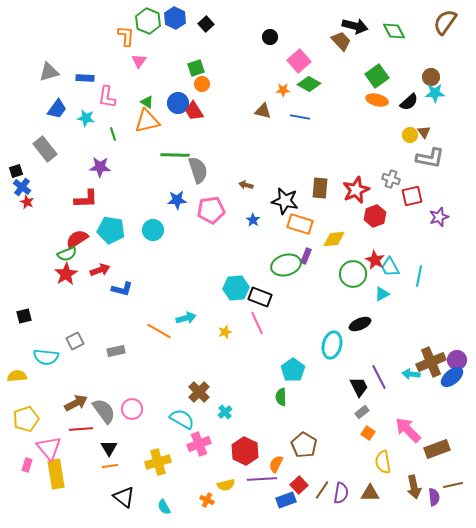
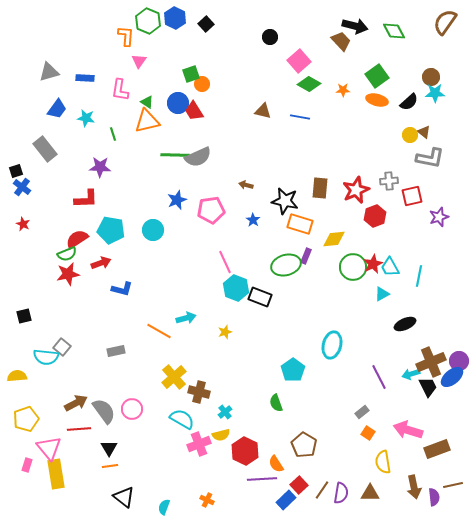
green square at (196, 68): moved 5 px left, 6 px down
orange star at (283, 90): moved 60 px right
pink L-shape at (107, 97): moved 13 px right, 7 px up
brown triangle at (424, 132): rotated 16 degrees counterclockwise
gray semicircle at (198, 170): moved 13 px up; rotated 84 degrees clockwise
gray cross at (391, 179): moved 2 px left, 2 px down; rotated 24 degrees counterclockwise
blue star at (177, 200): rotated 18 degrees counterclockwise
red star at (27, 202): moved 4 px left, 22 px down
red star at (375, 260): moved 2 px left, 4 px down; rotated 18 degrees clockwise
red arrow at (100, 270): moved 1 px right, 7 px up
red star at (66, 274): moved 2 px right; rotated 20 degrees clockwise
green circle at (353, 274): moved 7 px up
cyan hexagon at (236, 288): rotated 25 degrees clockwise
pink line at (257, 323): moved 32 px left, 61 px up
black ellipse at (360, 324): moved 45 px right
gray square at (75, 341): moved 13 px left, 6 px down; rotated 24 degrees counterclockwise
purple circle at (457, 360): moved 2 px right, 1 px down
cyan arrow at (411, 374): rotated 24 degrees counterclockwise
black trapezoid at (359, 387): moved 69 px right
brown cross at (199, 392): rotated 30 degrees counterclockwise
green semicircle at (281, 397): moved 5 px left, 6 px down; rotated 18 degrees counterclockwise
red line at (81, 429): moved 2 px left
pink arrow at (408, 430): rotated 28 degrees counterclockwise
yellow cross at (158, 462): moved 16 px right, 85 px up; rotated 25 degrees counterclockwise
orange semicircle at (276, 464): rotated 60 degrees counterclockwise
yellow semicircle at (226, 485): moved 5 px left, 50 px up
blue rectangle at (286, 500): rotated 24 degrees counterclockwise
cyan semicircle at (164, 507): rotated 49 degrees clockwise
